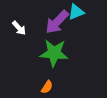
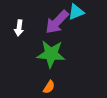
white arrow: rotated 49 degrees clockwise
green star: moved 3 px left, 1 px down
orange semicircle: moved 2 px right
